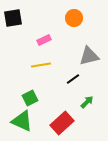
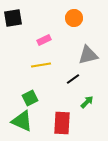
gray triangle: moved 1 px left, 1 px up
red rectangle: rotated 45 degrees counterclockwise
